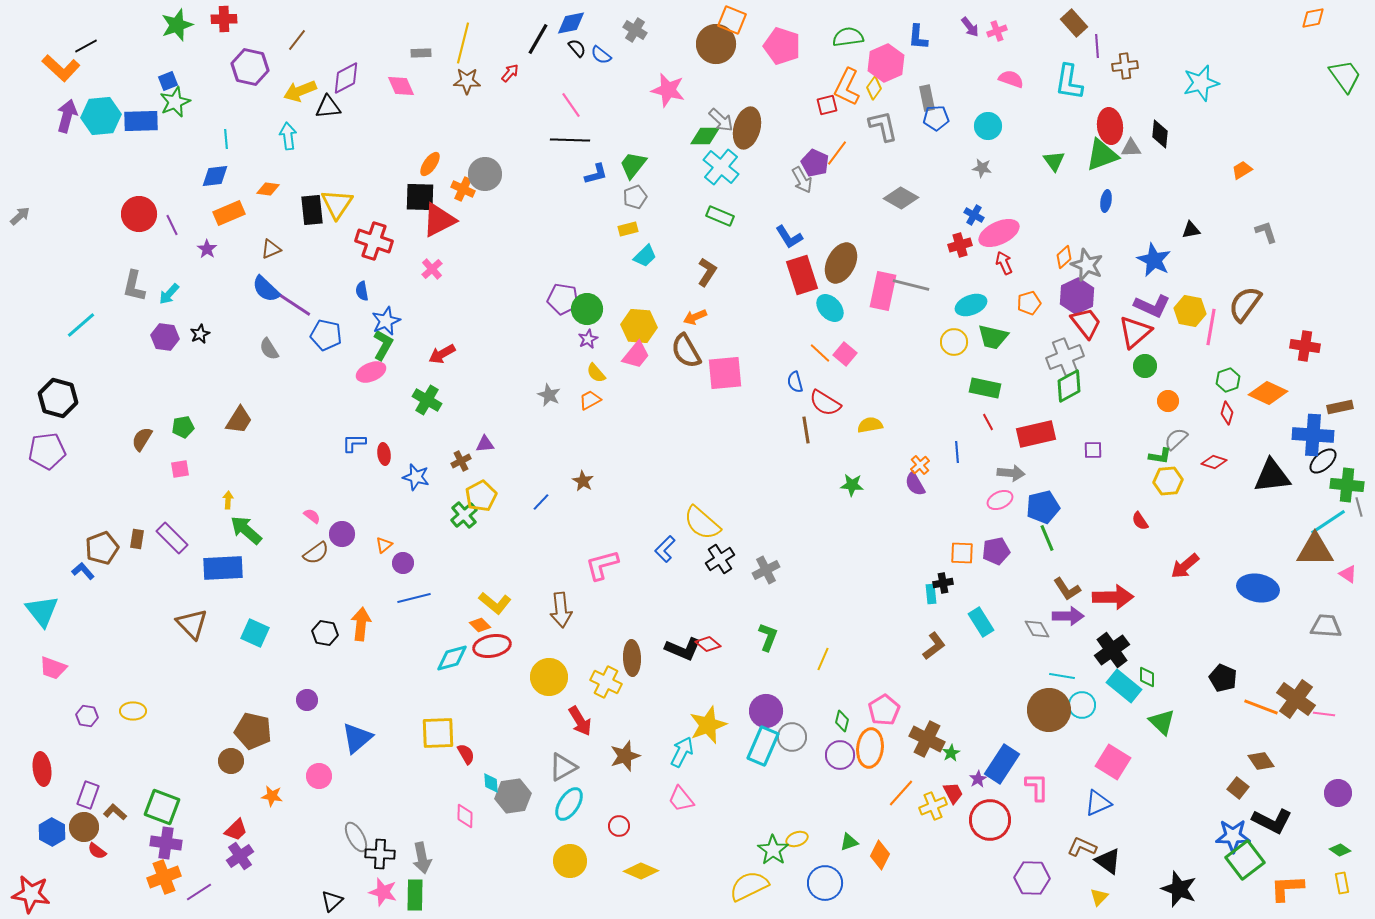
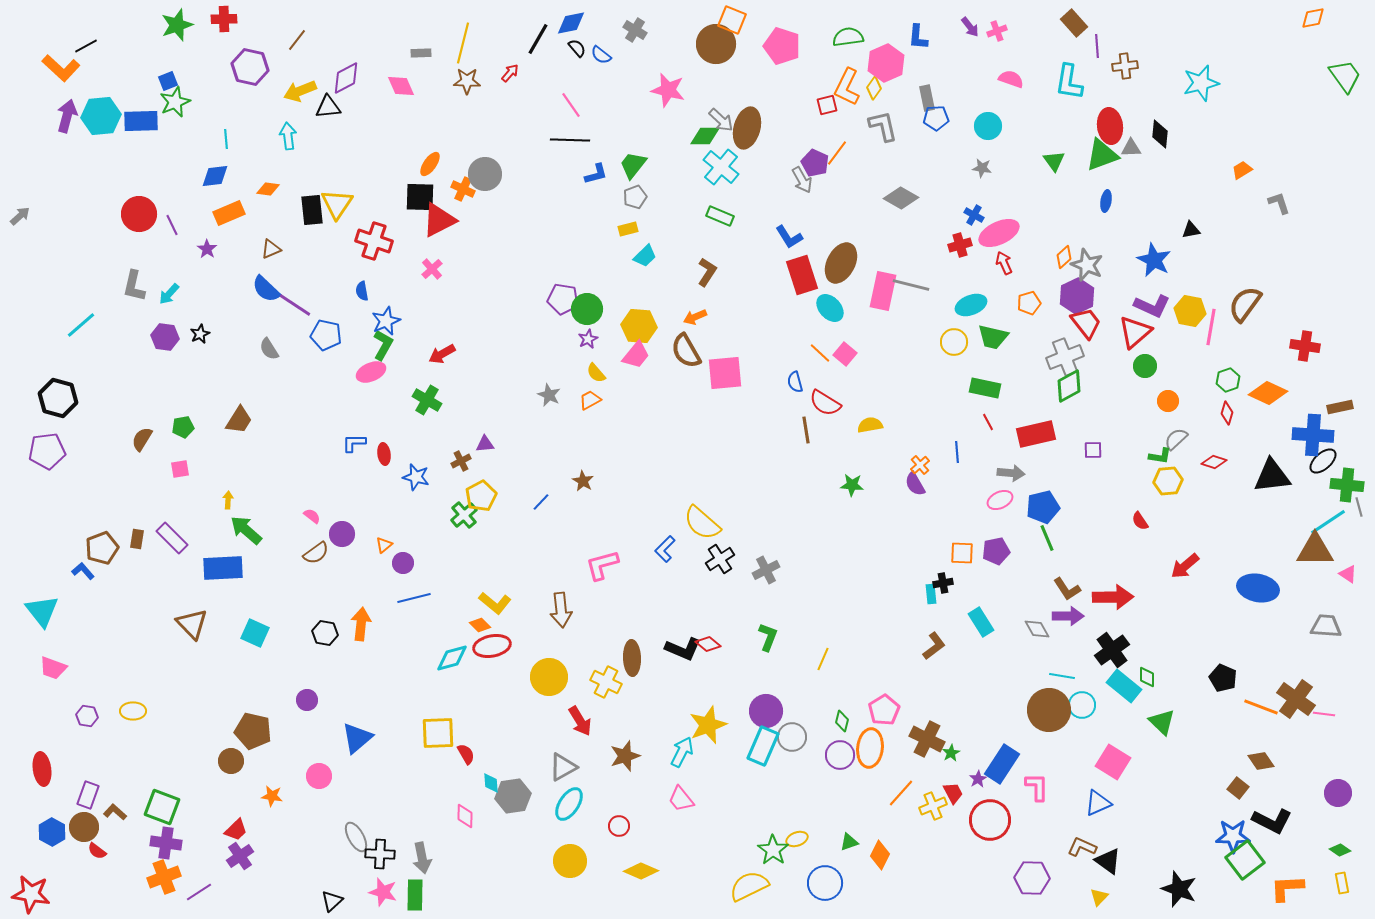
gray L-shape at (1266, 232): moved 13 px right, 29 px up
